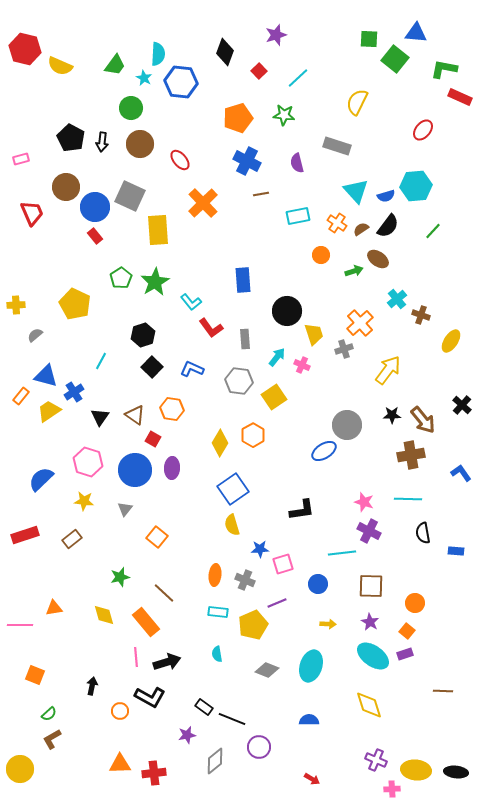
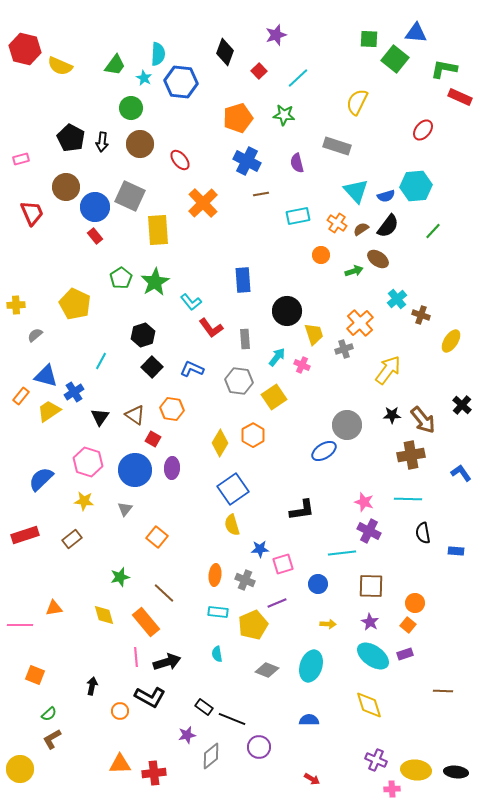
orange square at (407, 631): moved 1 px right, 6 px up
gray diamond at (215, 761): moved 4 px left, 5 px up
